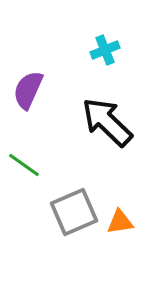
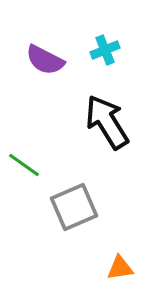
purple semicircle: moved 17 px right, 30 px up; rotated 87 degrees counterclockwise
black arrow: rotated 14 degrees clockwise
gray square: moved 5 px up
orange triangle: moved 46 px down
